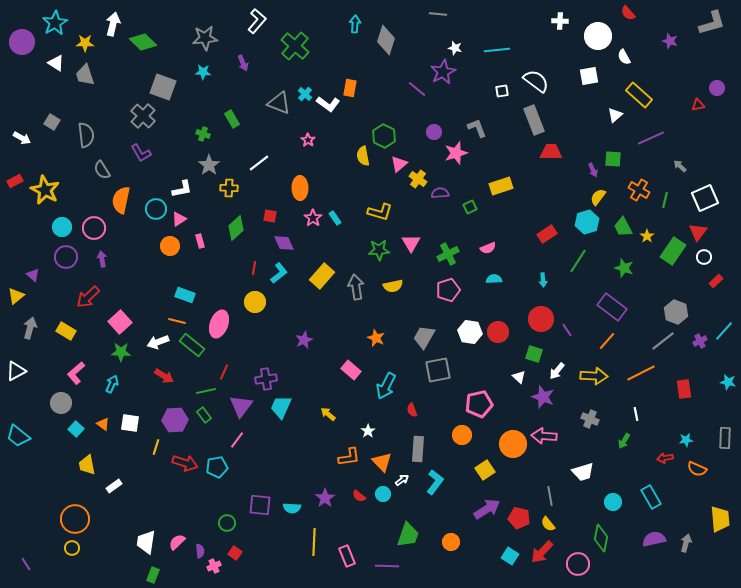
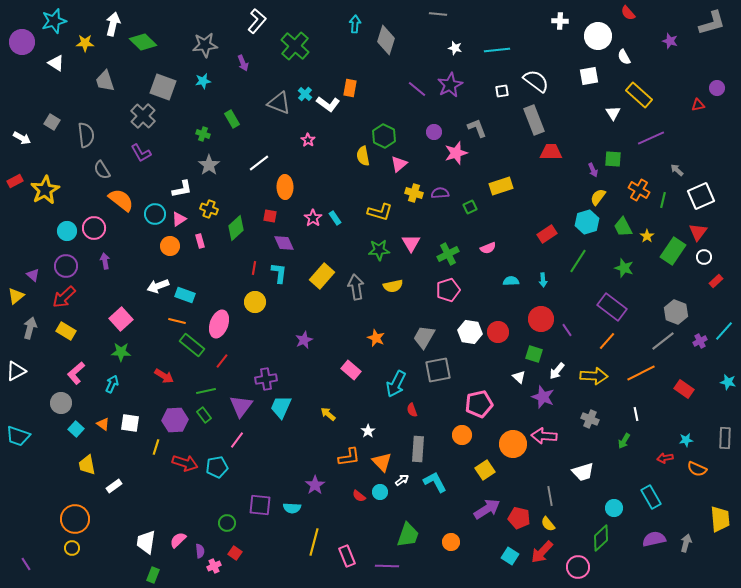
cyan star at (55, 23): moved 1 px left, 2 px up; rotated 15 degrees clockwise
gray star at (205, 38): moved 7 px down
cyan star at (203, 72): moved 9 px down; rotated 14 degrees counterclockwise
purple star at (443, 72): moved 7 px right, 13 px down
gray trapezoid at (85, 75): moved 20 px right, 6 px down
white triangle at (615, 115): moved 2 px left, 2 px up; rotated 21 degrees counterclockwise
gray arrow at (680, 166): moved 3 px left, 4 px down
yellow cross at (418, 179): moved 4 px left, 14 px down; rotated 18 degrees counterclockwise
yellow cross at (229, 188): moved 20 px left, 21 px down; rotated 18 degrees clockwise
orange ellipse at (300, 188): moved 15 px left, 1 px up
yellow star at (45, 190): rotated 16 degrees clockwise
white square at (705, 198): moved 4 px left, 2 px up
orange semicircle at (121, 200): rotated 116 degrees clockwise
green line at (665, 200): moved 2 px left
cyan circle at (156, 209): moved 1 px left, 5 px down
cyan circle at (62, 227): moved 5 px right, 4 px down
purple circle at (66, 257): moved 9 px down
purple arrow at (102, 259): moved 3 px right, 2 px down
cyan L-shape at (279, 273): rotated 45 degrees counterclockwise
cyan semicircle at (494, 279): moved 17 px right, 2 px down
red arrow at (88, 297): moved 24 px left
pink square at (120, 322): moved 1 px right, 3 px up
white arrow at (158, 342): moved 56 px up
red line at (224, 372): moved 2 px left, 11 px up; rotated 14 degrees clockwise
cyan arrow at (386, 386): moved 10 px right, 2 px up
red rectangle at (684, 389): rotated 48 degrees counterclockwise
cyan trapezoid at (18, 436): rotated 20 degrees counterclockwise
cyan L-shape at (435, 482): rotated 65 degrees counterclockwise
cyan circle at (383, 494): moved 3 px left, 2 px up
purple star at (325, 498): moved 10 px left, 13 px up
cyan circle at (613, 502): moved 1 px right, 6 px down
green diamond at (601, 538): rotated 36 degrees clockwise
pink semicircle at (177, 542): moved 1 px right, 2 px up
yellow line at (314, 542): rotated 12 degrees clockwise
pink circle at (578, 564): moved 3 px down
